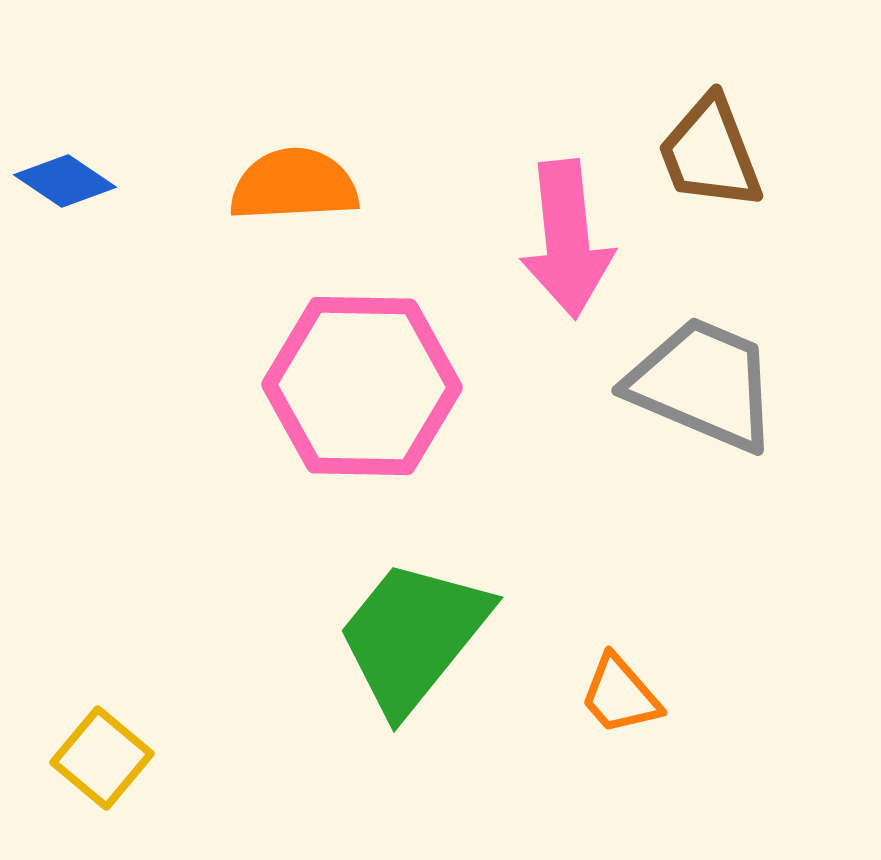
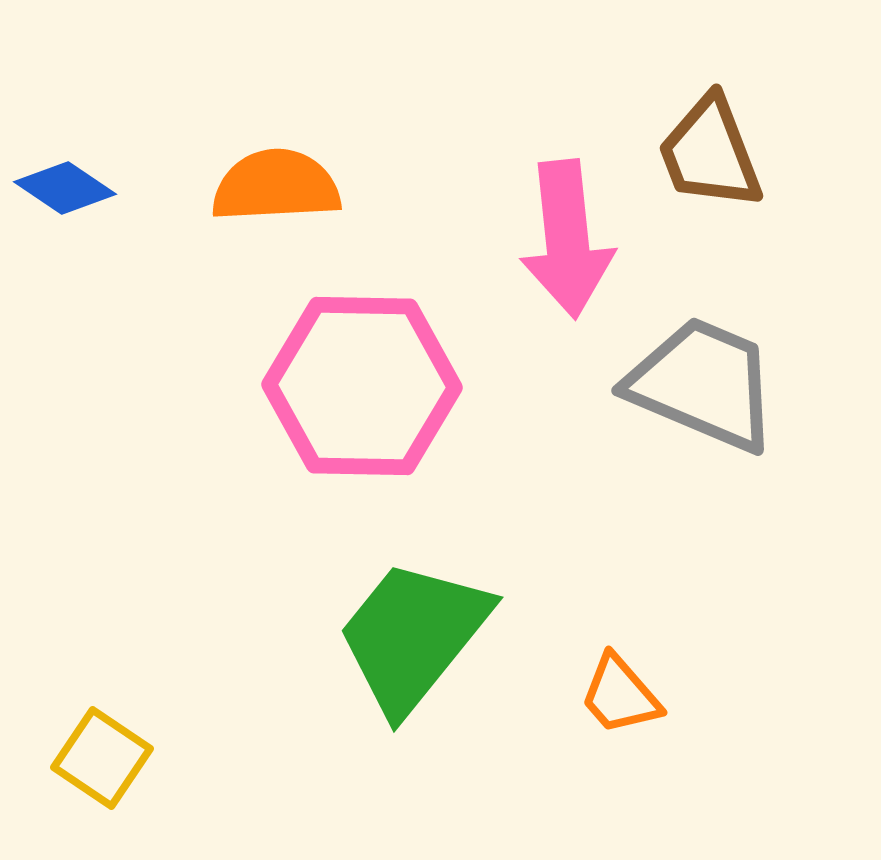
blue diamond: moved 7 px down
orange semicircle: moved 18 px left, 1 px down
yellow square: rotated 6 degrees counterclockwise
